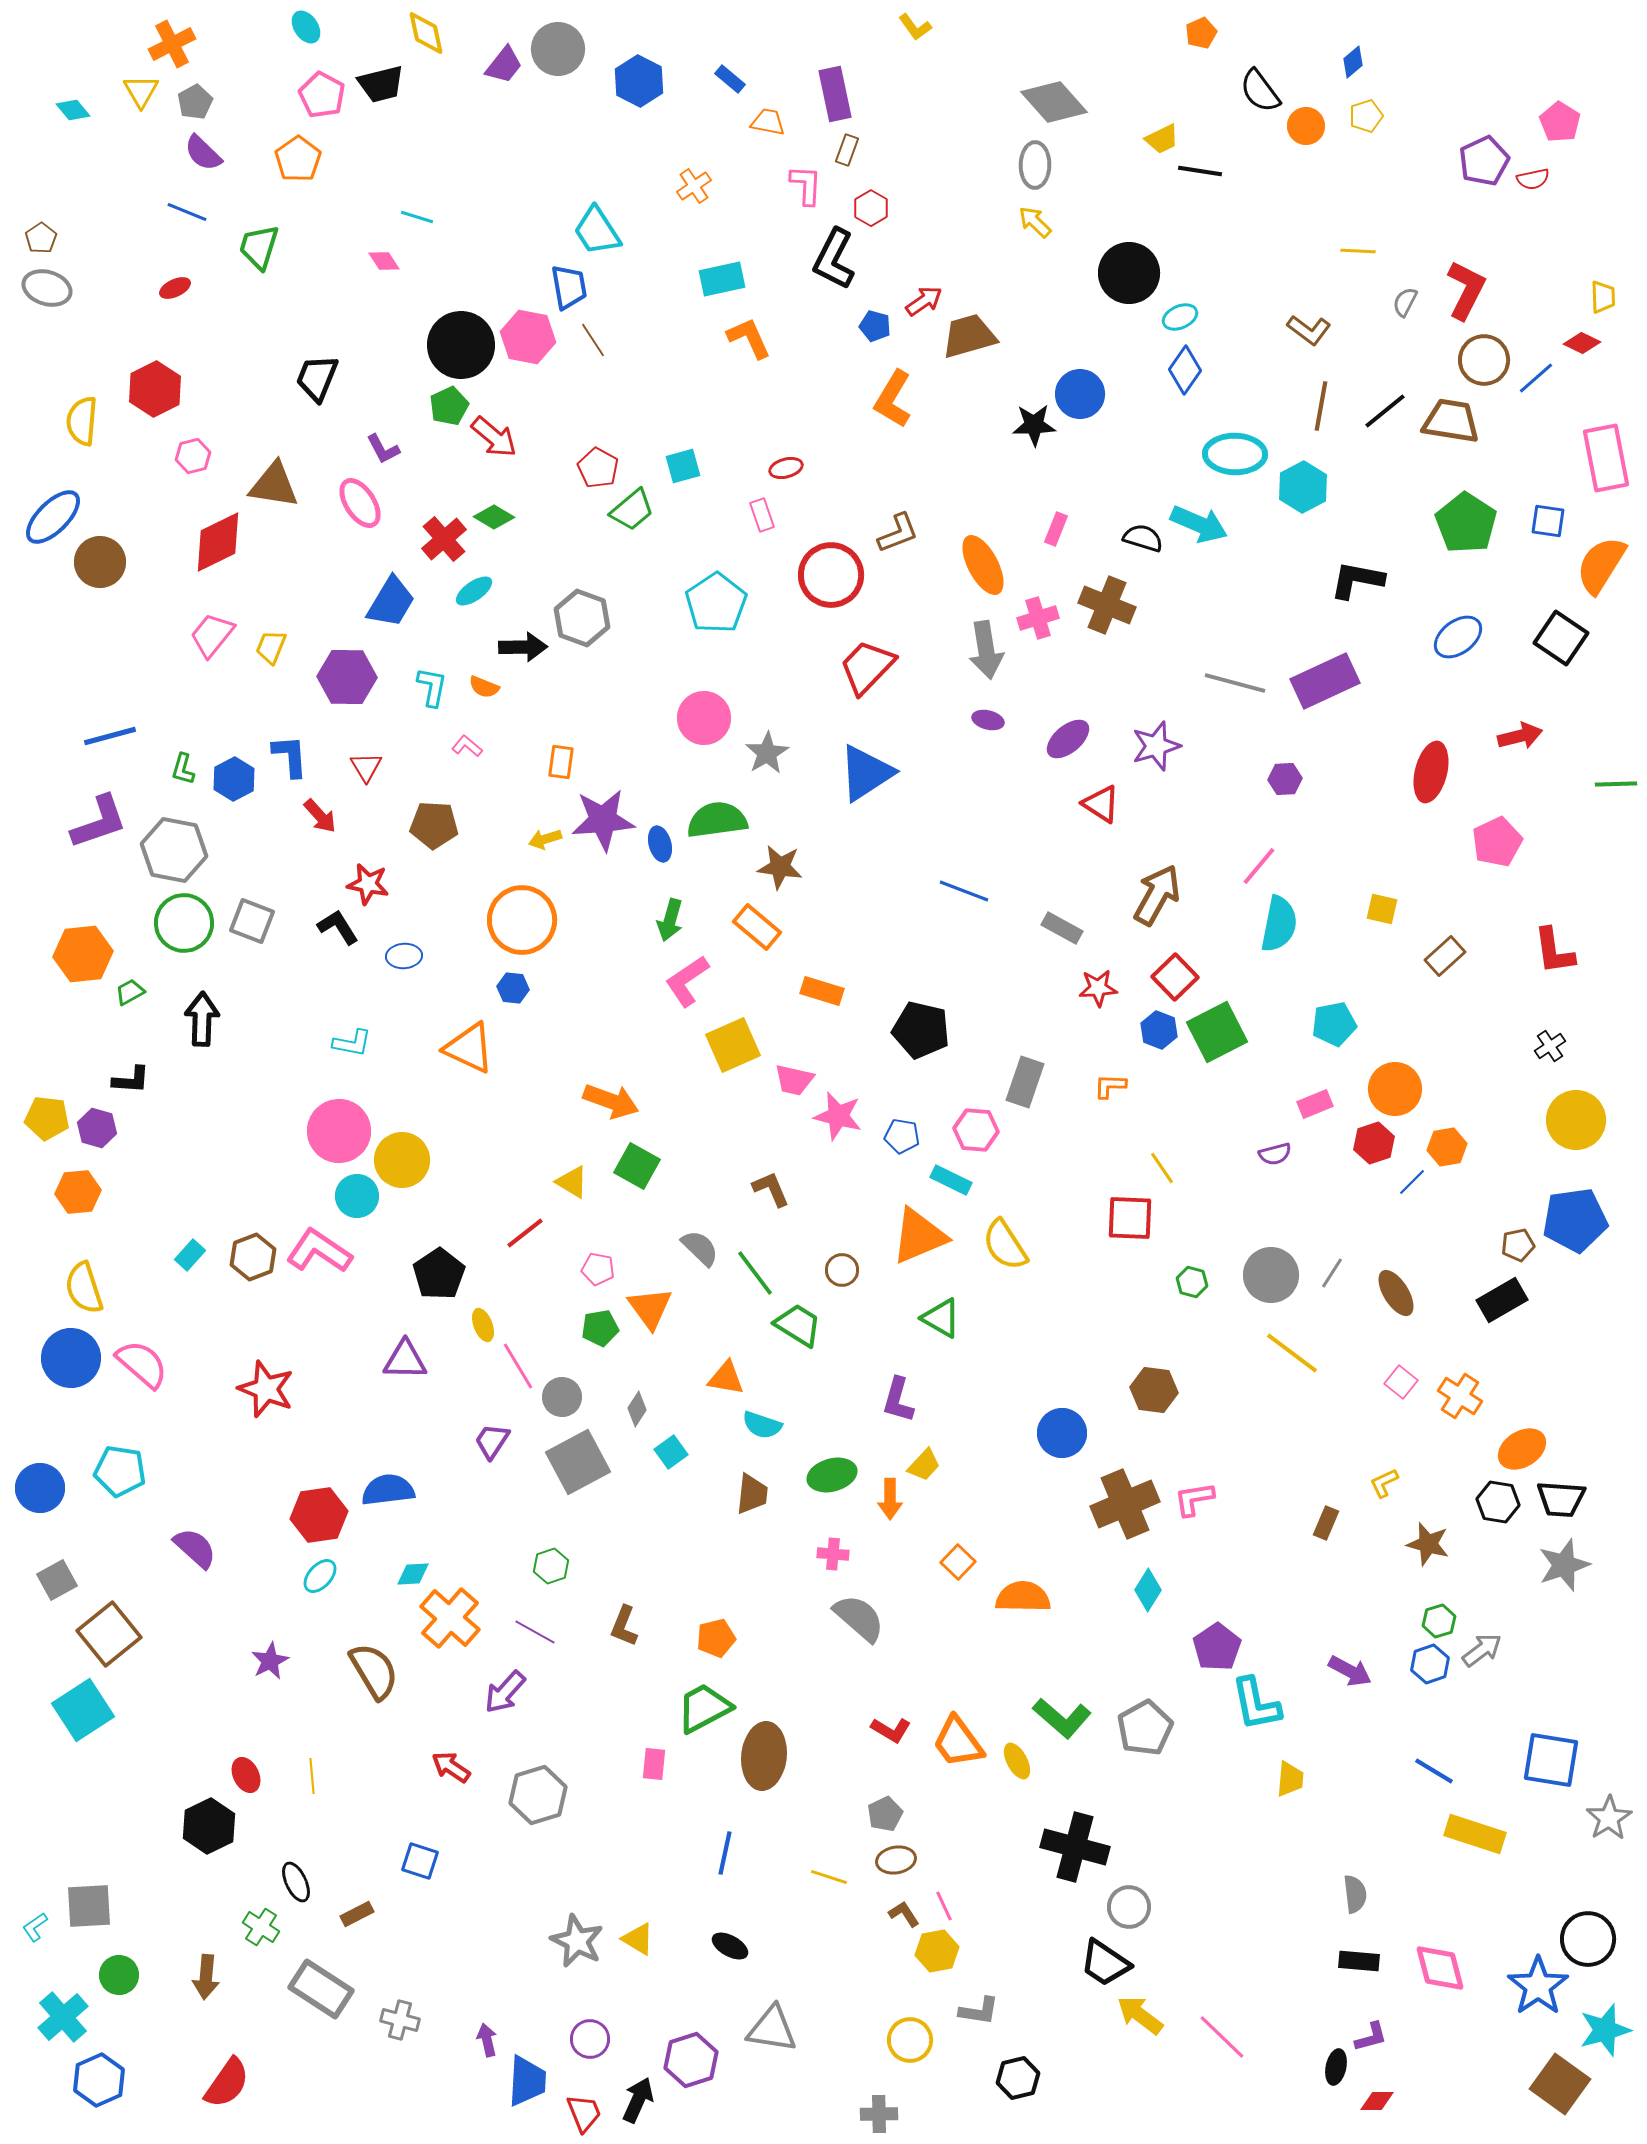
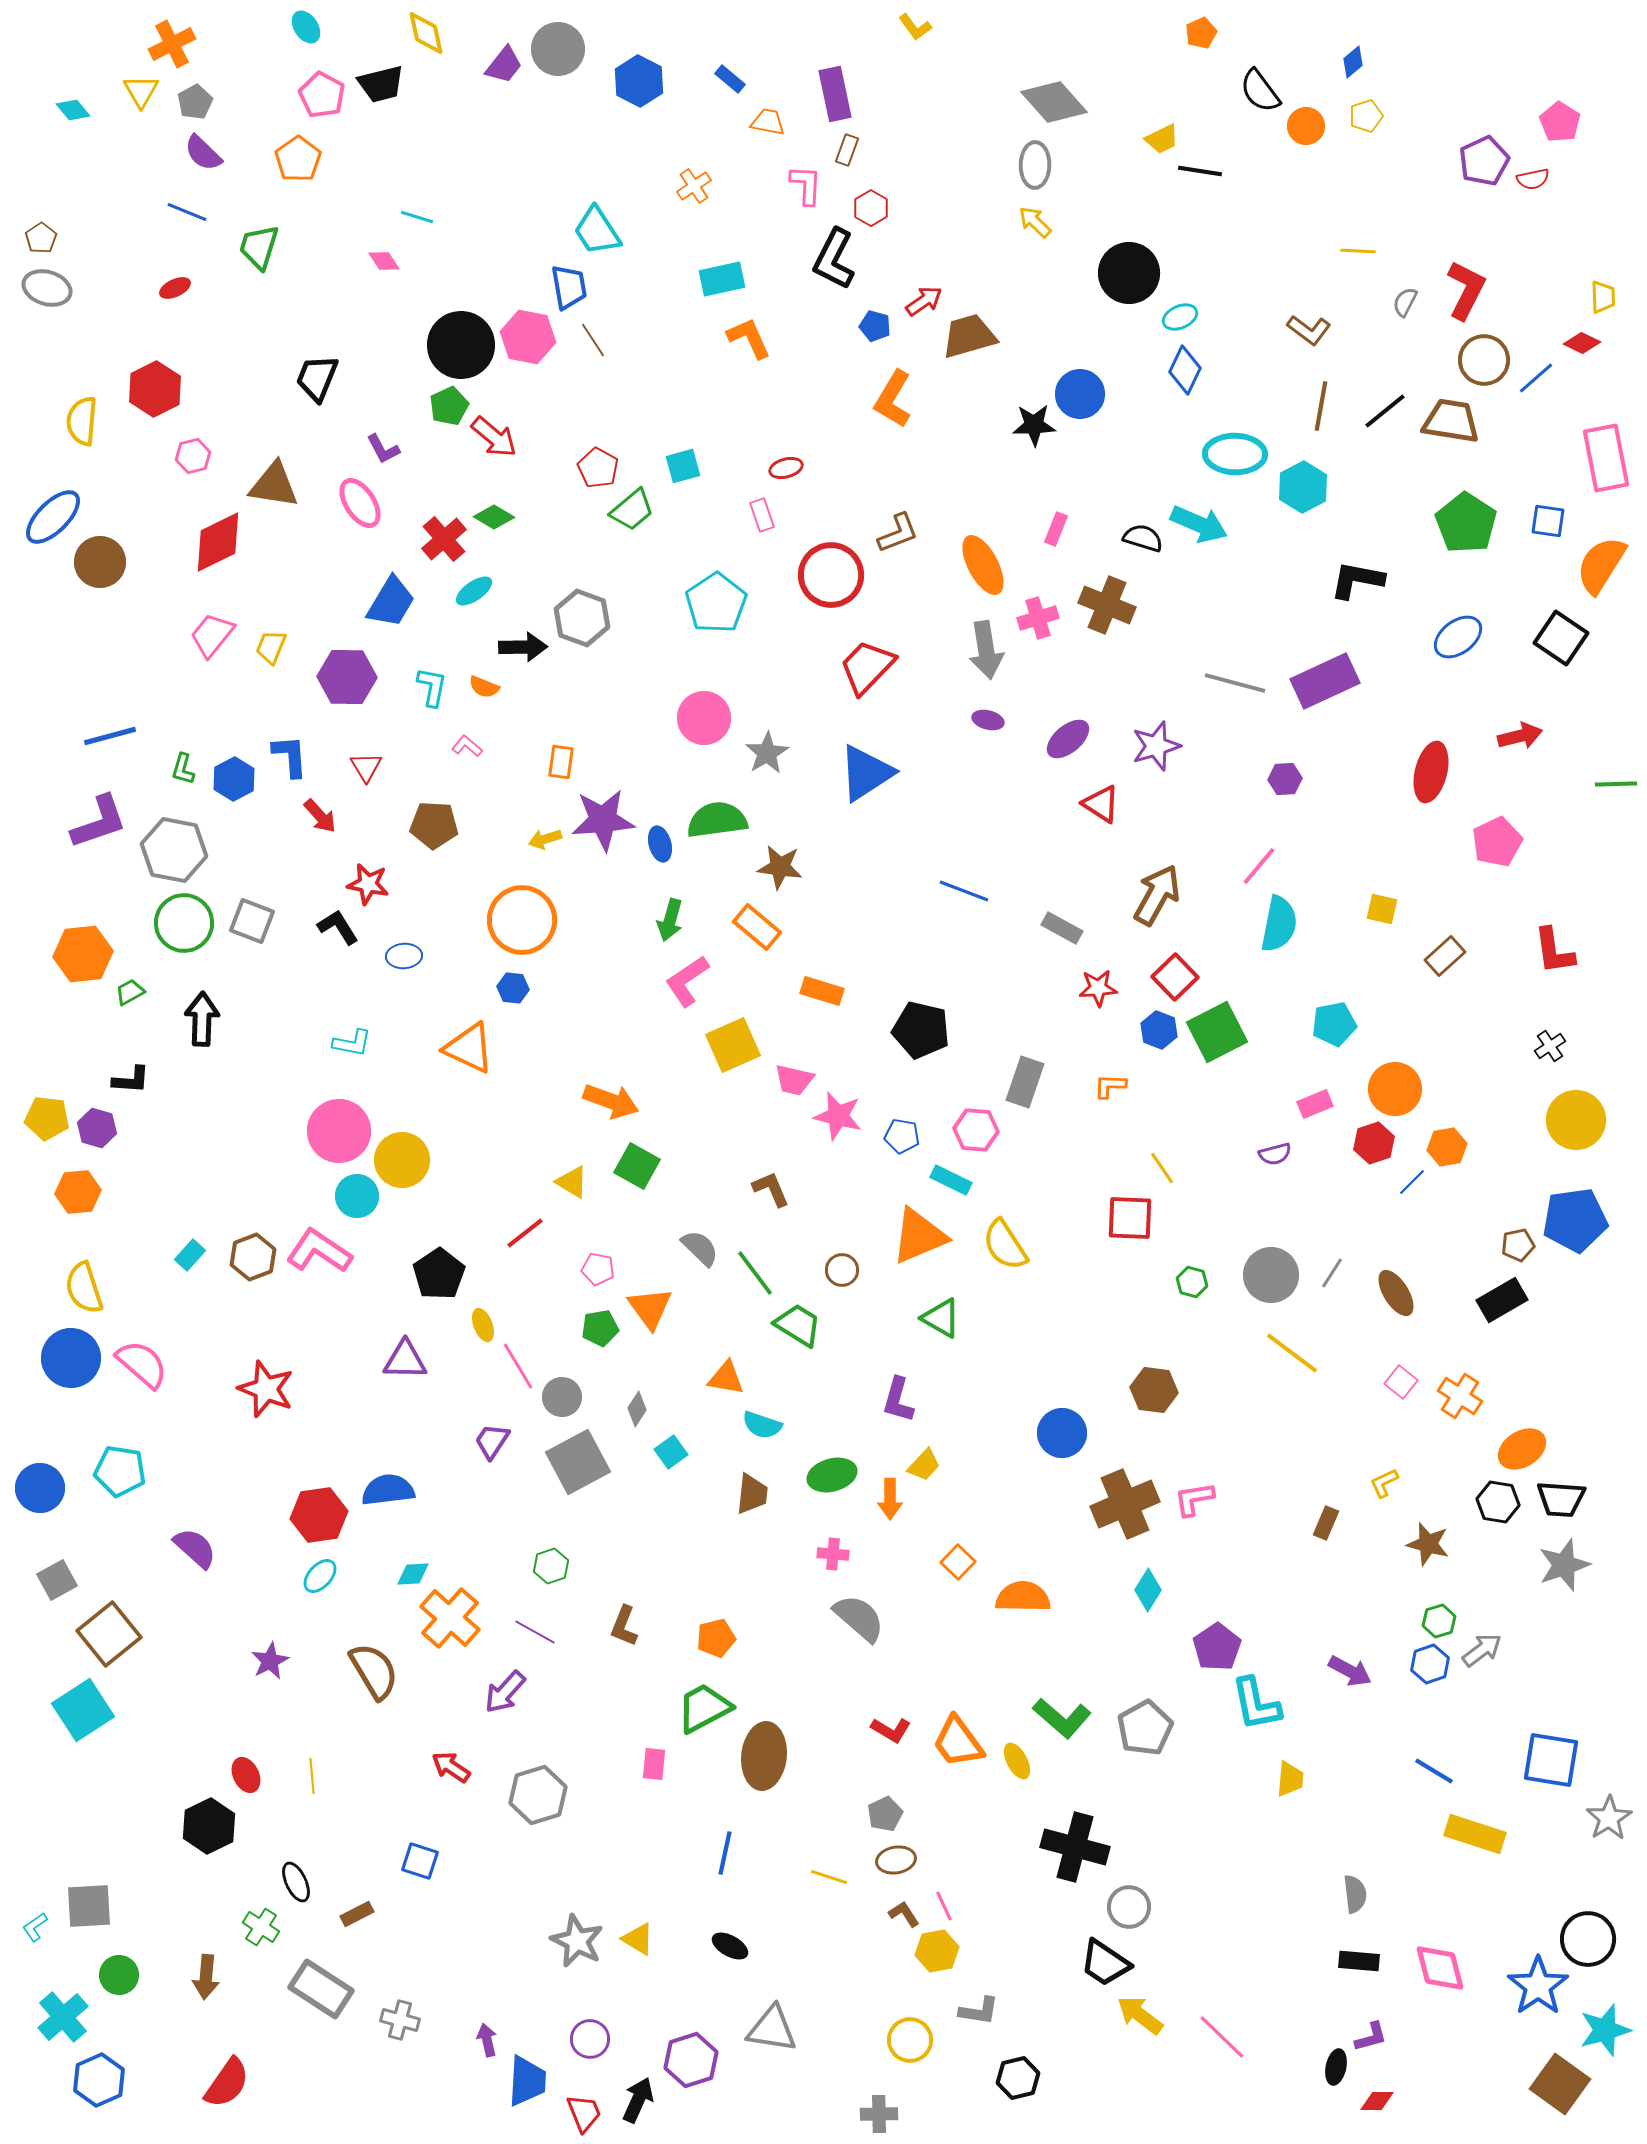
blue diamond at (1185, 370): rotated 9 degrees counterclockwise
